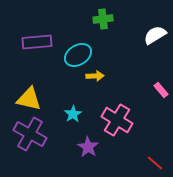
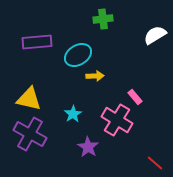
pink rectangle: moved 26 px left, 7 px down
